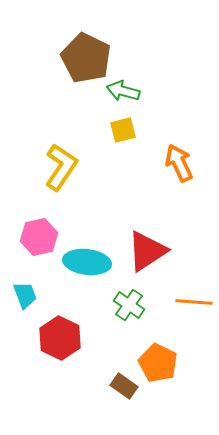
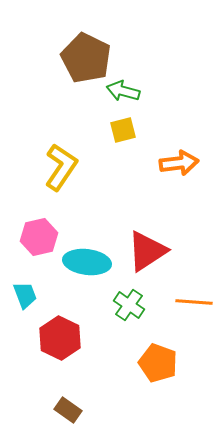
orange arrow: rotated 108 degrees clockwise
orange pentagon: rotated 6 degrees counterclockwise
brown rectangle: moved 56 px left, 24 px down
